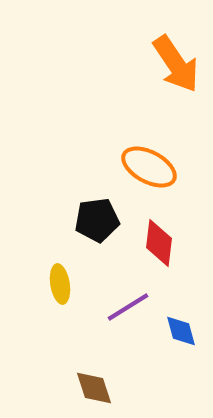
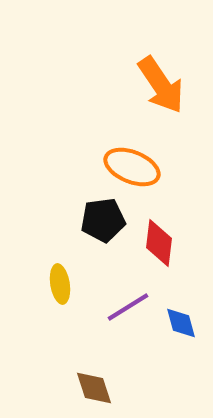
orange arrow: moved 15 px left, 21 px down
orange ellipse: moved 17 px left; rotated 6 degrees counterclockwise
black pentagon: moved 6 px right
blue diamond: moved 8 px up
